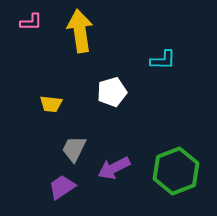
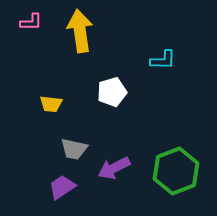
gray trapezoid: rotated 104 degrees counterclockwise
